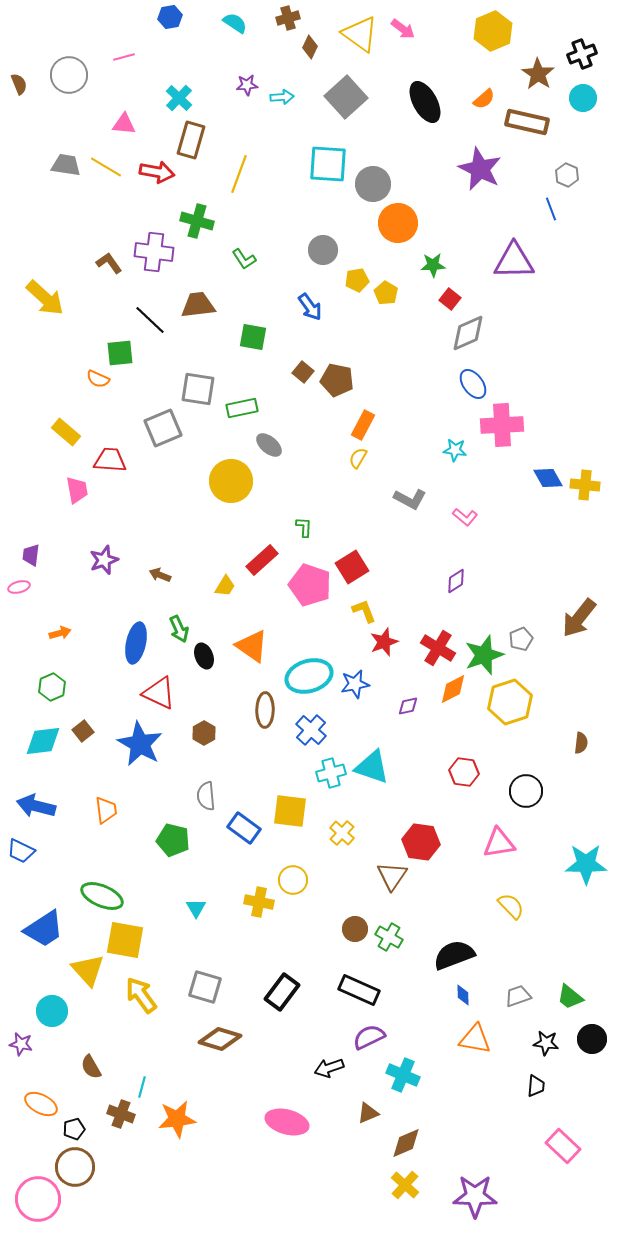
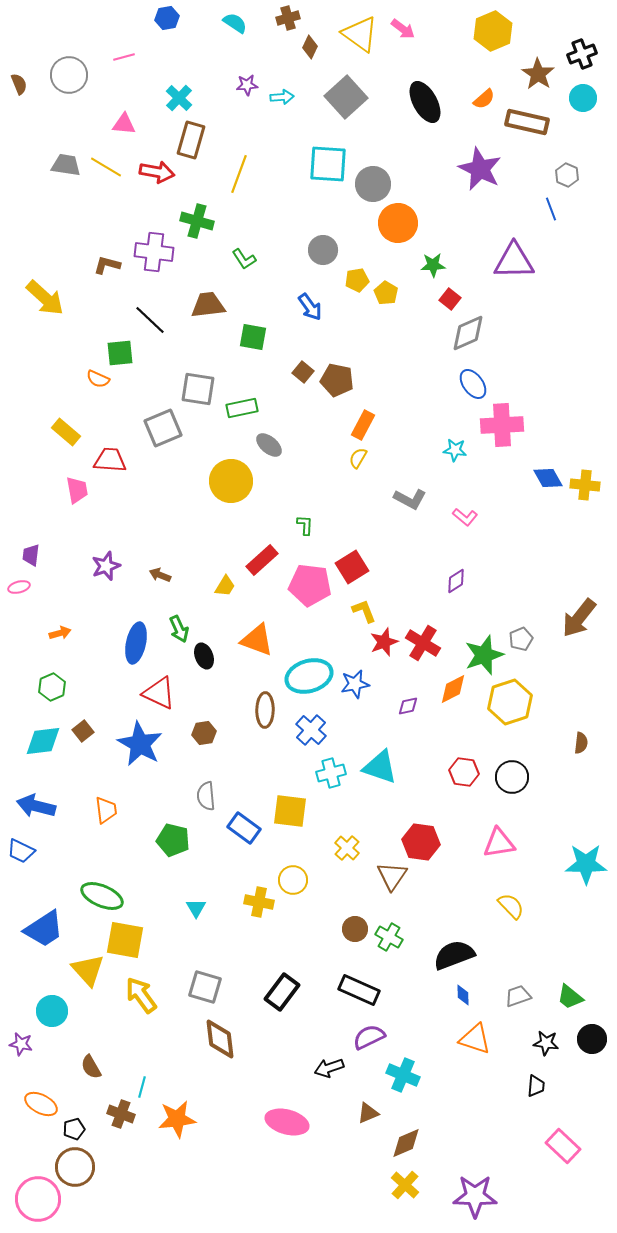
blue hexagon at (170, 17): moved 3 px left, 1 px down
brown L-shape at (109, 263): moved 2 px left, 2 px down; rotated 40 degrees counterclockwise
brown trapezoid at (198, 305): moved 10 px right
green L-shape at (304, 527): moved 1 px right, 2 px up
purple star at (104, 560): moved 2 px right, 6 px down
pink pentagon at (310, 585): rotated 12 degrees counterclockwise
orange triangle at (252, 646): moved 5 px right, 6 px up; rotated 15 degrees counterclockwise
red cross at (438, 648): moved 15 px left, 5 px up
brown hexagon at (204, 733): rotated 20 degrees clockwise
cyan triangle at (372, 767): moved 8 px right
black circle at (526, 791): moved 14 px left, 14 px up
yellow cross at (342, 833): moved 5 px right, 15 px down
brown diamond at (220, 1039): rotated 66 degrees clockwise
orange triangle at (475, 1039): rotated 8 degrees clockwise
